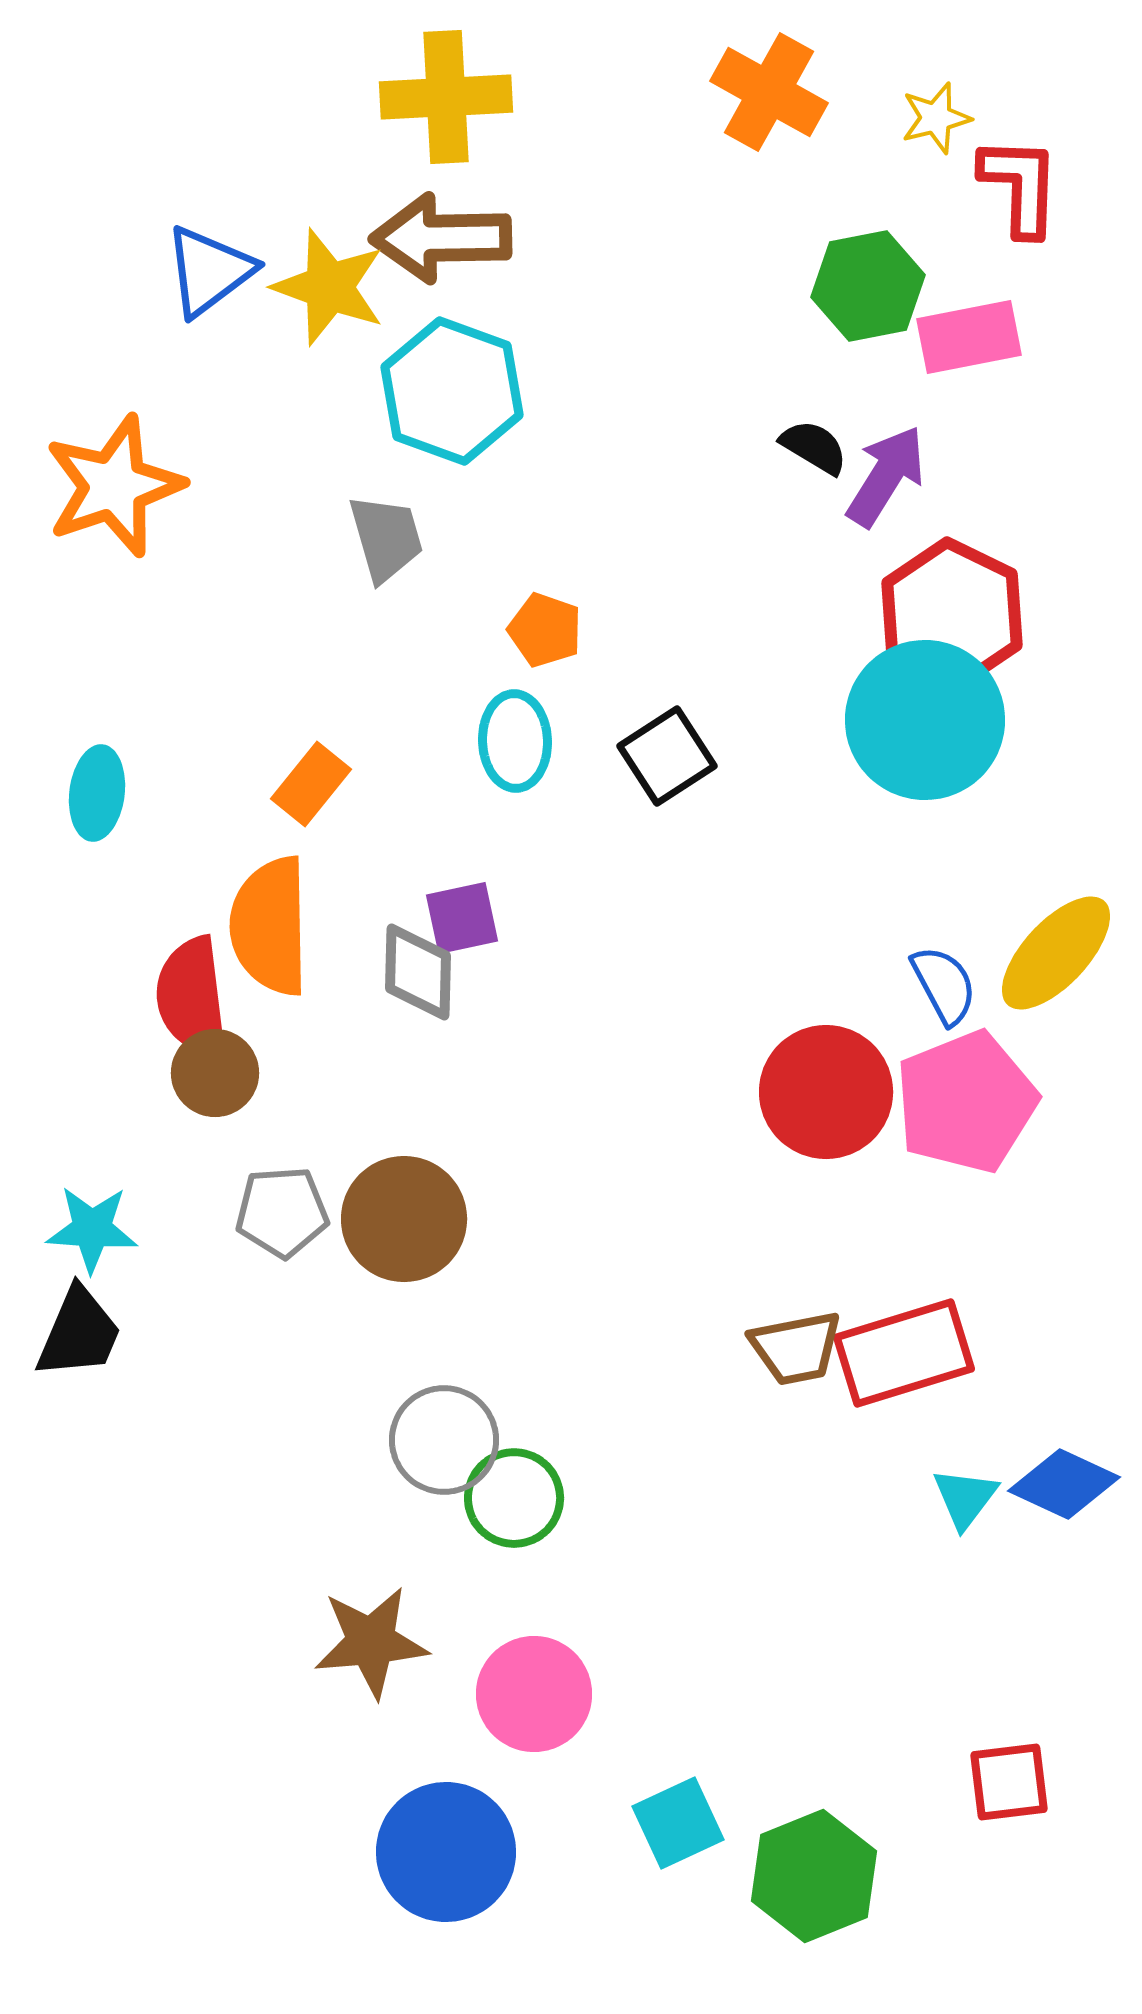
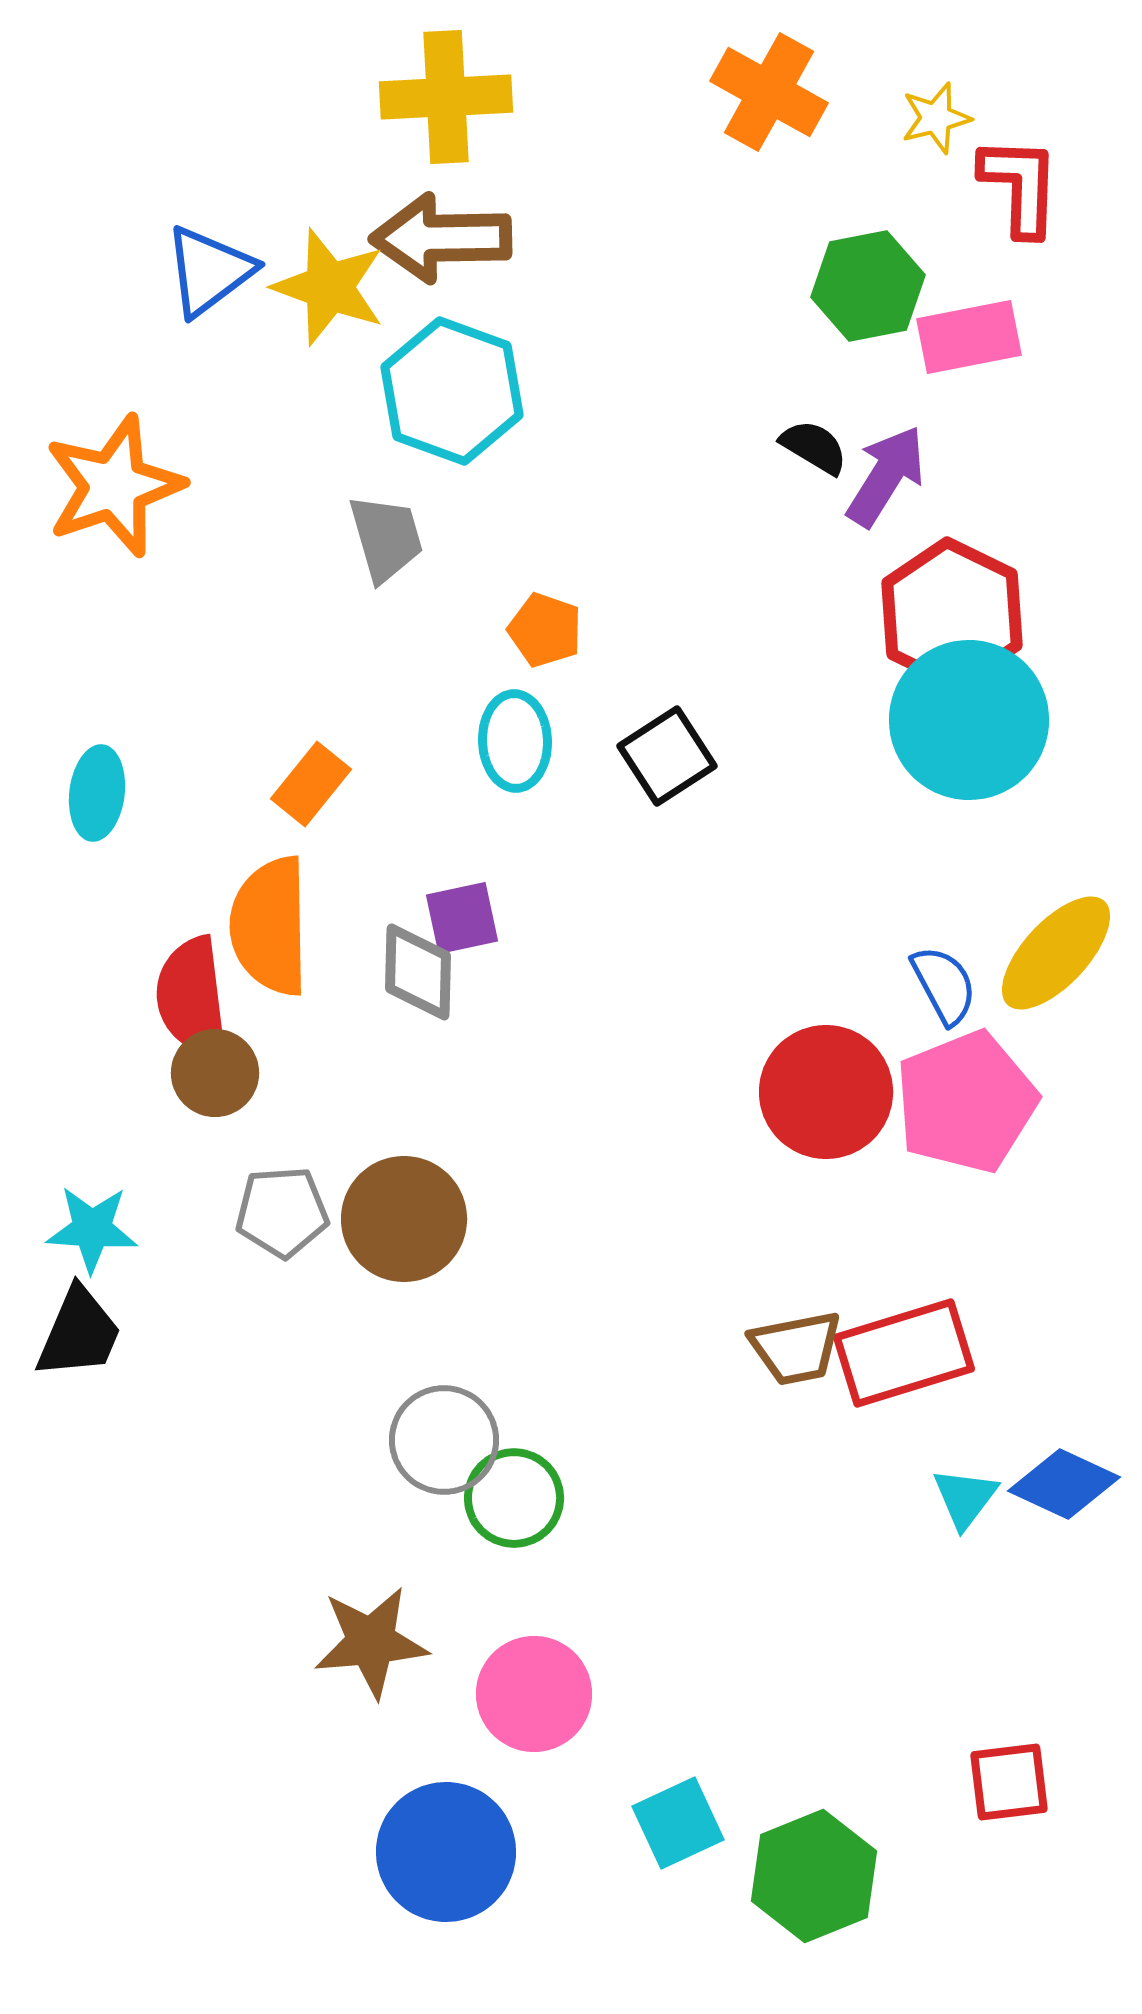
cyan circle at (925, 720): moved 44 px right
